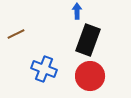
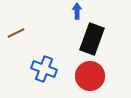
brown line: moved 1 px up
black rectangle: moved 4 px right, 1 px up
